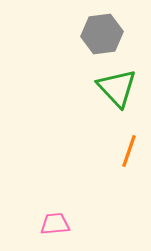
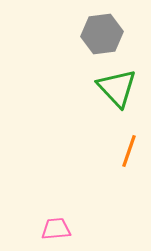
pink trapezoid: moved 1 px right, 5 px down
